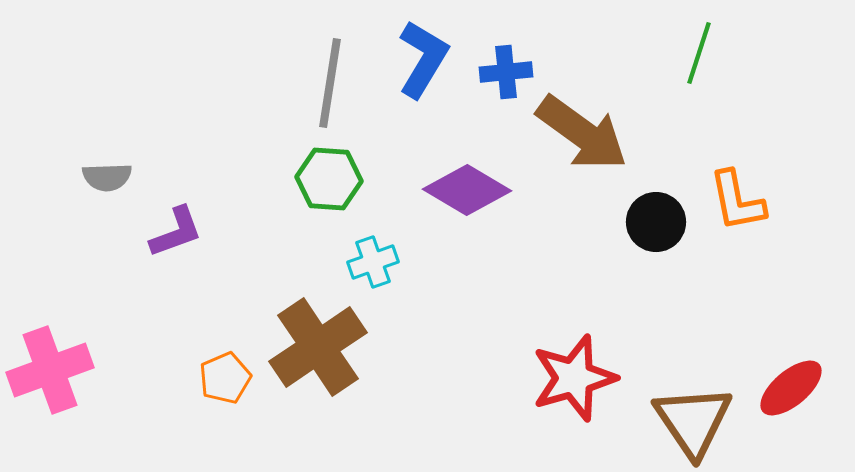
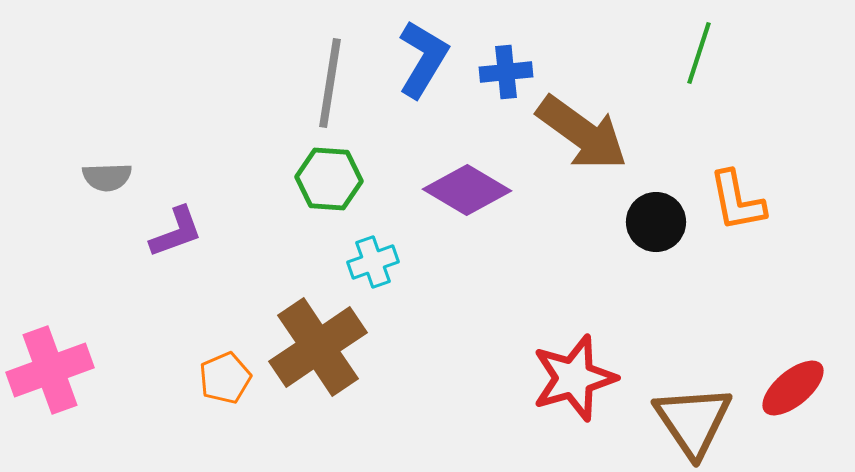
red ellipse: moved 2 px right
